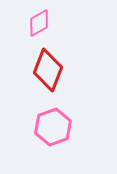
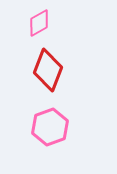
pink hexagon: moved 3 px left
